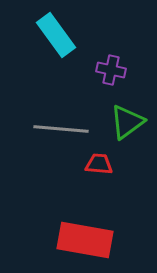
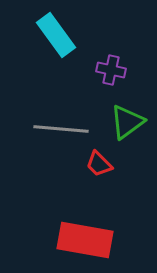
red trapezoid: rotated 140 degrees counterclockwise
